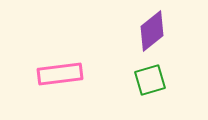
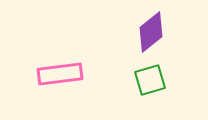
purple diamond: moved 1 px left, 1 px down
